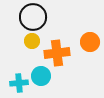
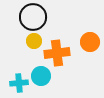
yellow circle: moved 2 px right
